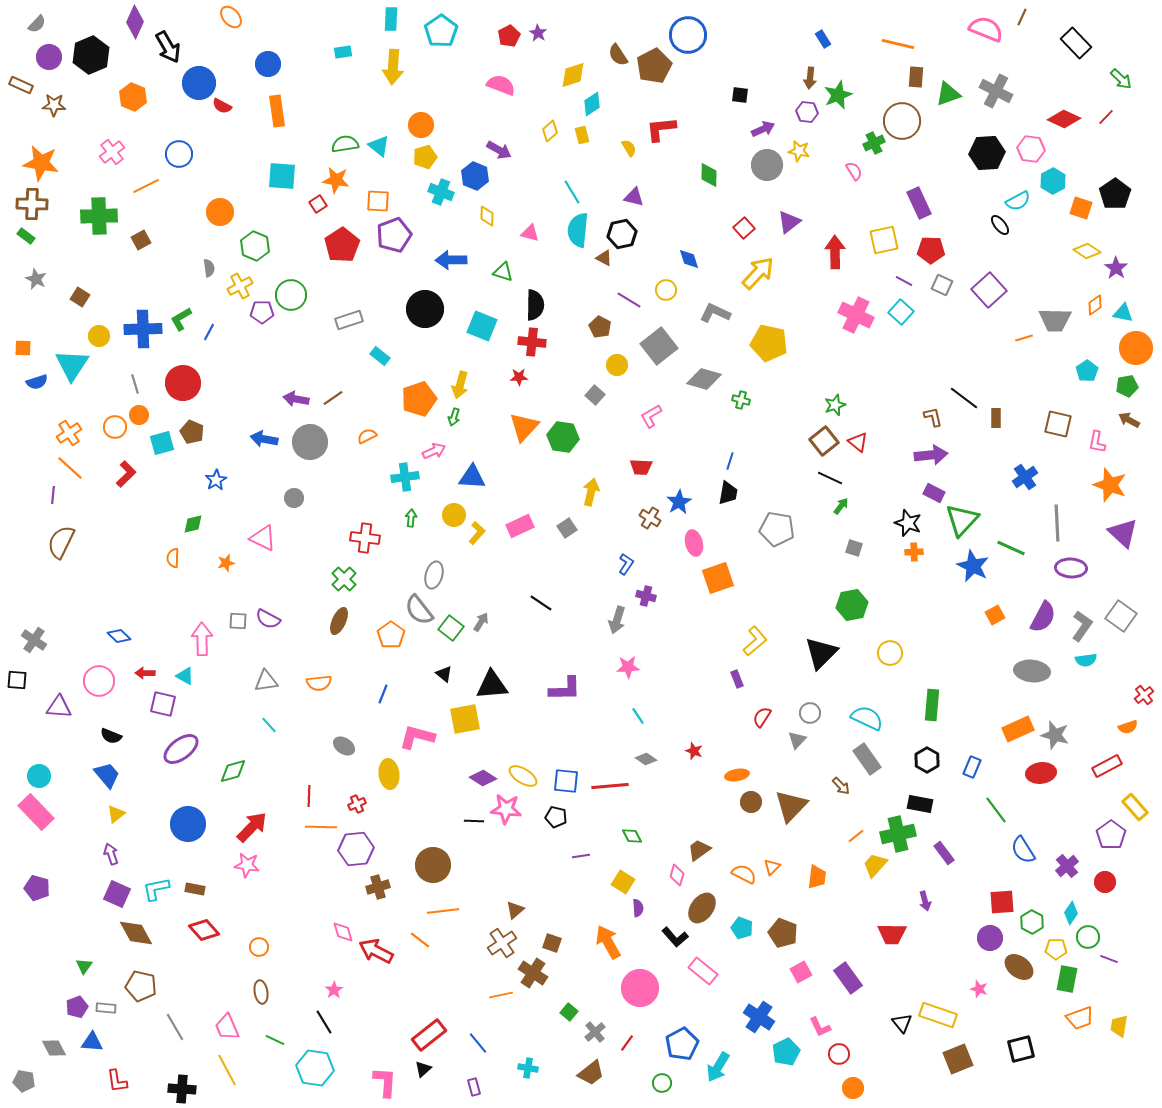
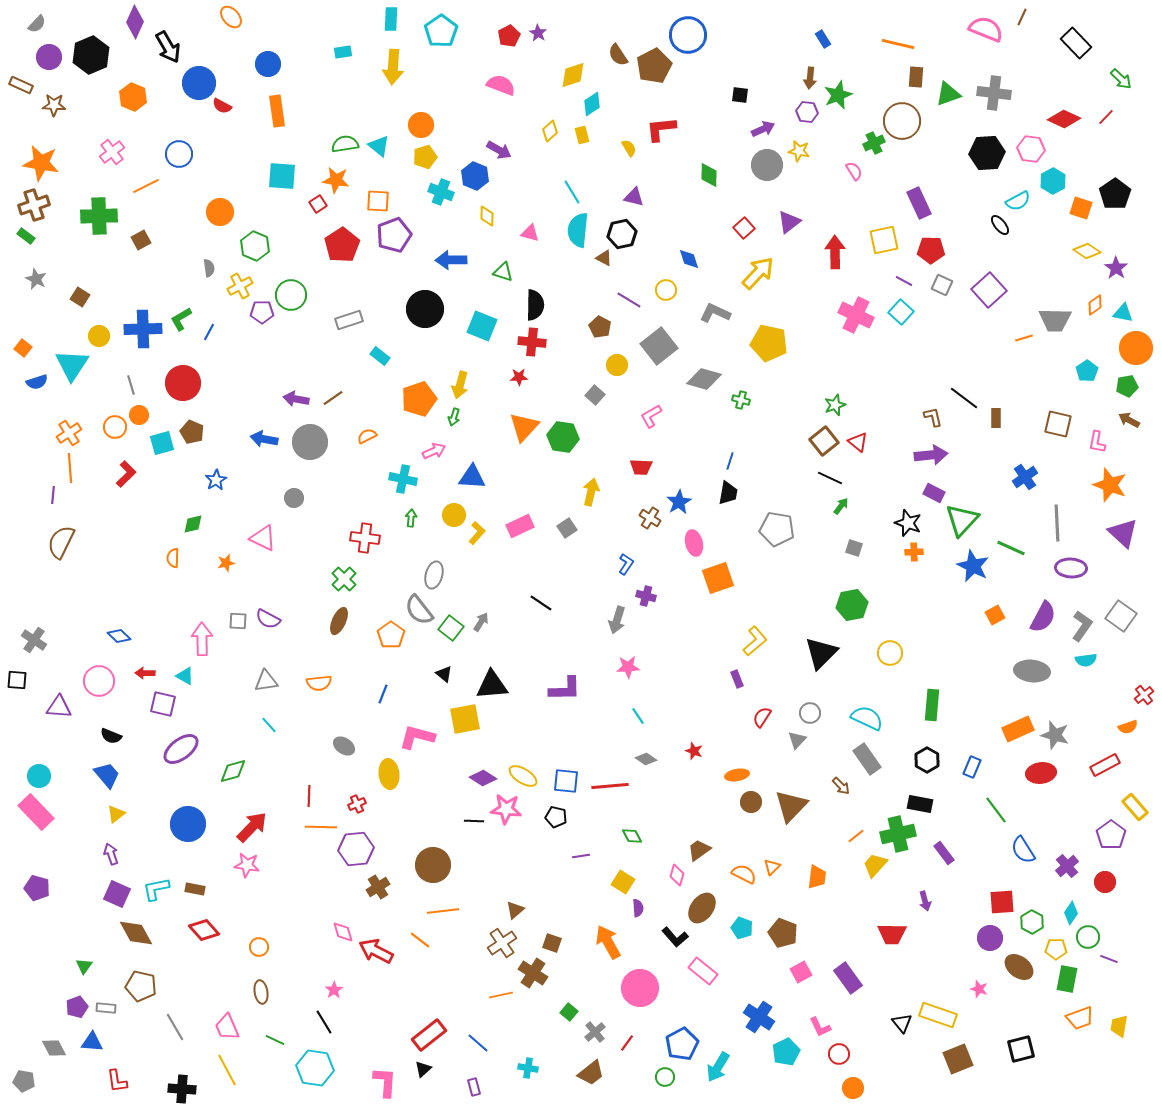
gray cross at (996, 91): moved 2 px left, 2 px down; rotated 20 degrees counterclockwise
brown cross at (32, 204): moved 2 px right, 1 px down; rotated 20 degrees counterclockwise
orange square at (23, 348): rotated 36 degrees clockwise
gray line at (135, 384): moved 4 px left, 1 px down
orange line at (70, 468): rotated 44 degrees clockwise
cyan cross at (405, 477): moved 2 px left, 2 px down; rotated 20 degrees clockwise
red rectangle at (1107, 766): moved 2 px left, 1 px up
brown cross at (378, 887): rotated 15 degrees counterclockwise
blue line at (478, 1043): rotated 10 degrees counterclockwise
green circle at (662, 1083): moved 3 px right, 6 px up
